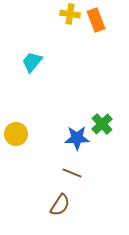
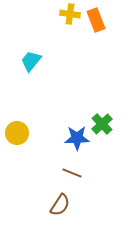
cyan trapezoid: moved 1 px left, 1 px up
yellow circle: moved 1 px right, 1 px up
